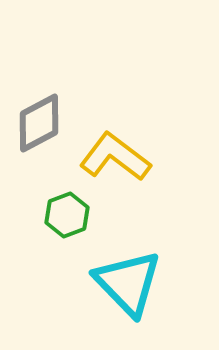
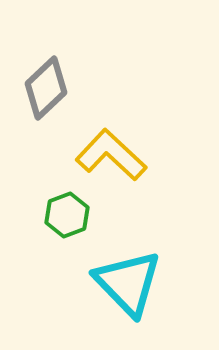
gray diamond: moved 7 px right, 35 px up; rotated 16 degrees counterclockwise
yellow L-shape: moved 4 px left, 2 px up; rotated 6 degrees clockwise
